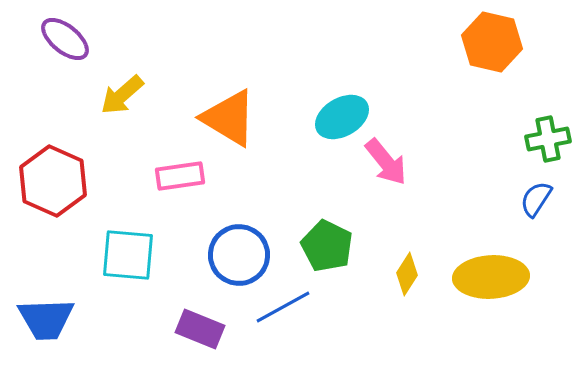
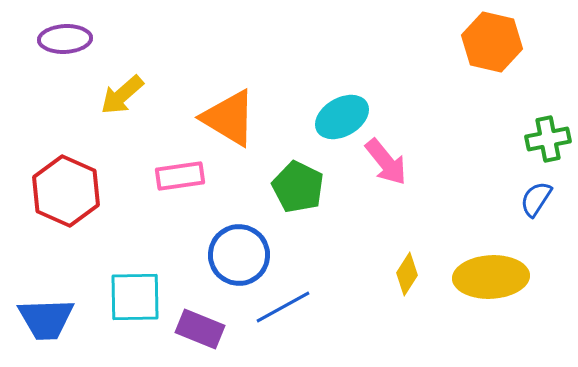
purple ellipse: rotated 42 degrees counterclockwise
red hexagon: moved 13 px right, 10 px down
green pentagon: moved 29 px left, 59 px up
cyan square: moved 7 px right, 42 px down; rotated 6 degrees counterclockwise
